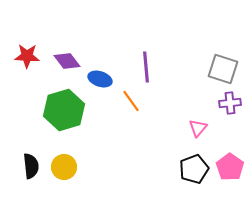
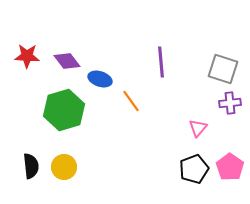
purple line: moved 15 px right, 5 px up
